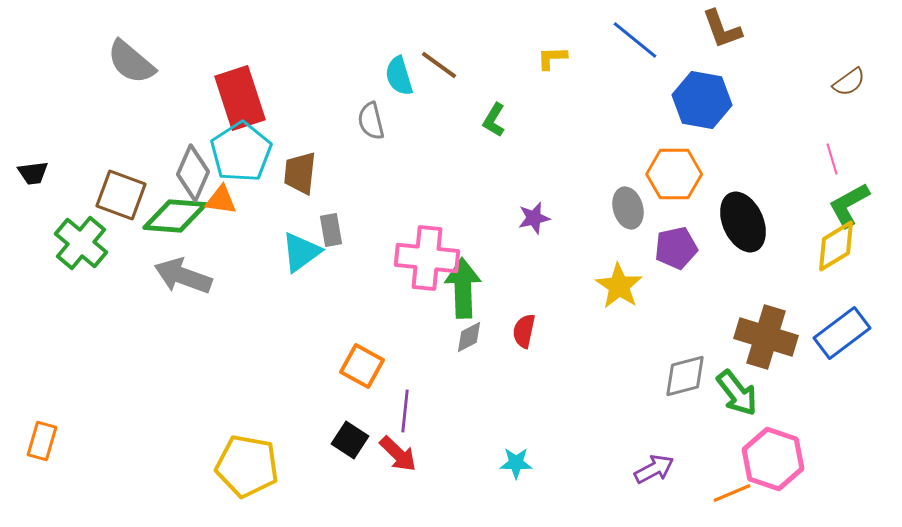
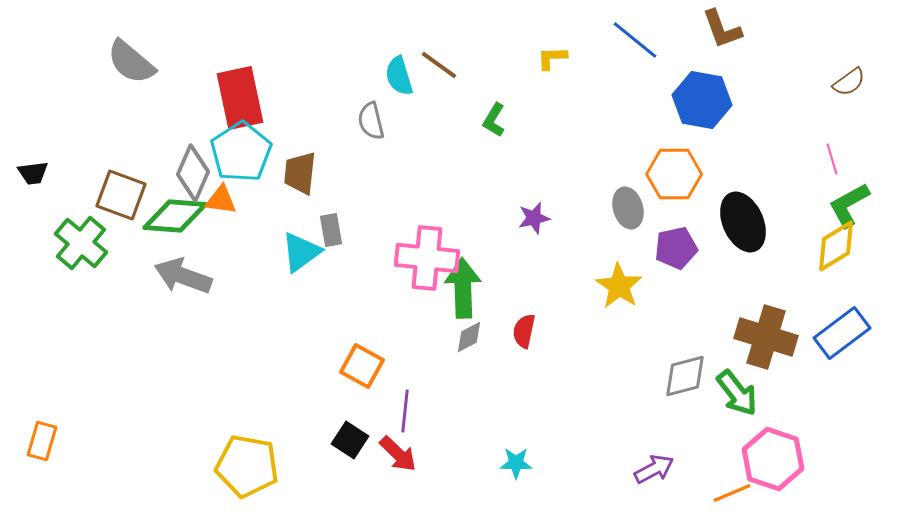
red rectangle at (240, 98): rotated 6 degrees clockwise
